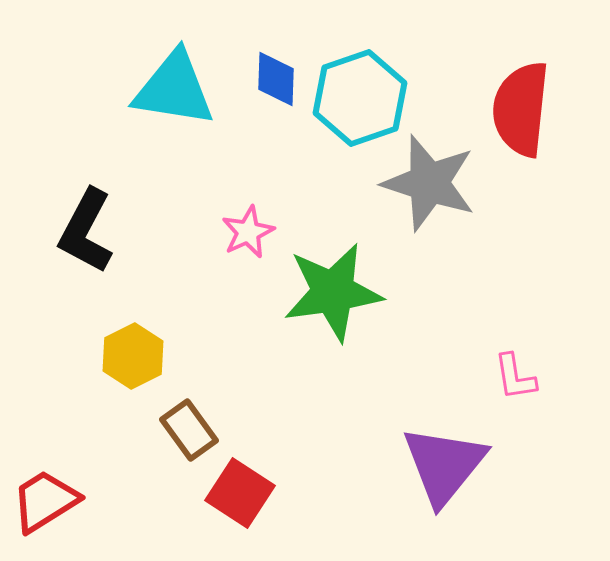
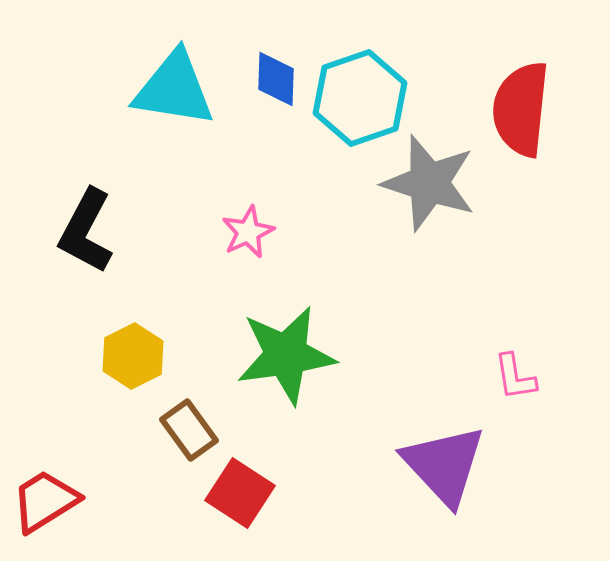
green star: moved 47 px left, 63 px down
purple triangle: rotated 22 degrees counterclockwise
